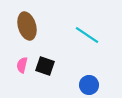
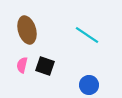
brown ellipse: moved 4 px down
